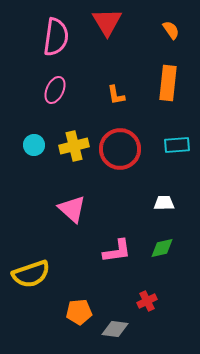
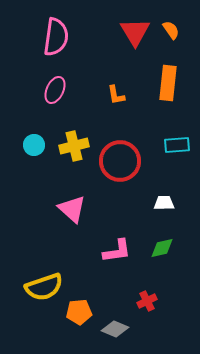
red triangle: moved 28 px right, 10 px down
red circle: moved 12 px down
yellow semicircle: moved 13 px right, 13 px down
gray diamond: rotated 16 degrees clockwise
